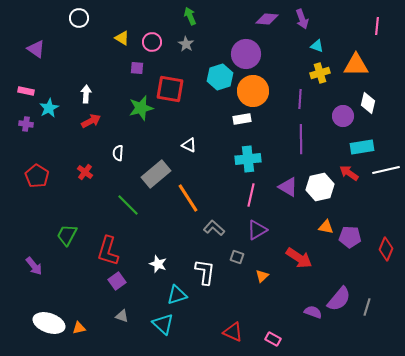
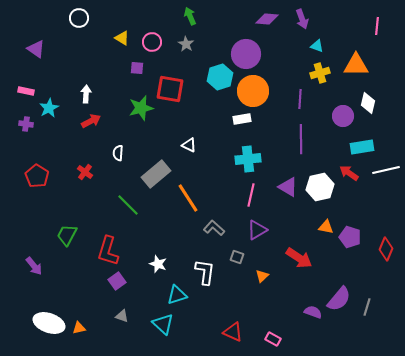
purple pentagon at (350, 237): rotated 15 degrees clockwise
